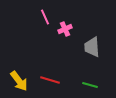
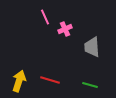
yellow arrow: rotated 125 degrees counterclockwise
